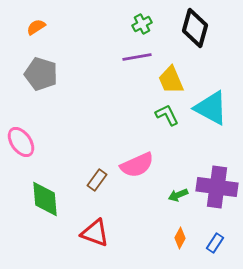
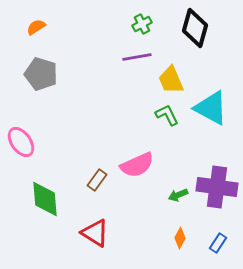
red triangle: rotated 12 degrees clockwise
blue rectangle: moved 3 px right
